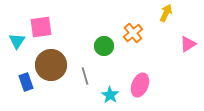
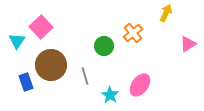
pink square: rotated 35 degrees counterclockwise
pink ellipse: rotated 15 degrees clockwise
